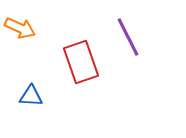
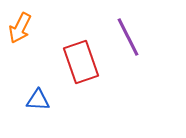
orange arrow: rotated 92 degrees clockwise
blue triangle: moved 7 px right, 4 px down
